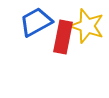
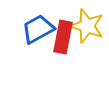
blue trapezoid: moved 2 px right, 7 px down
